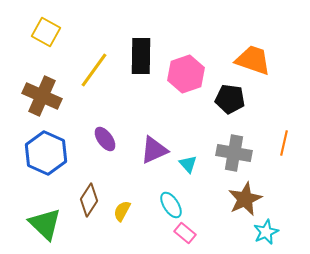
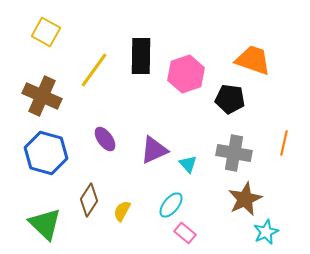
blue hexagon: rotated 9 degrees counterclockwise
cyan ellipse: rotated 72 degrees clockwise
